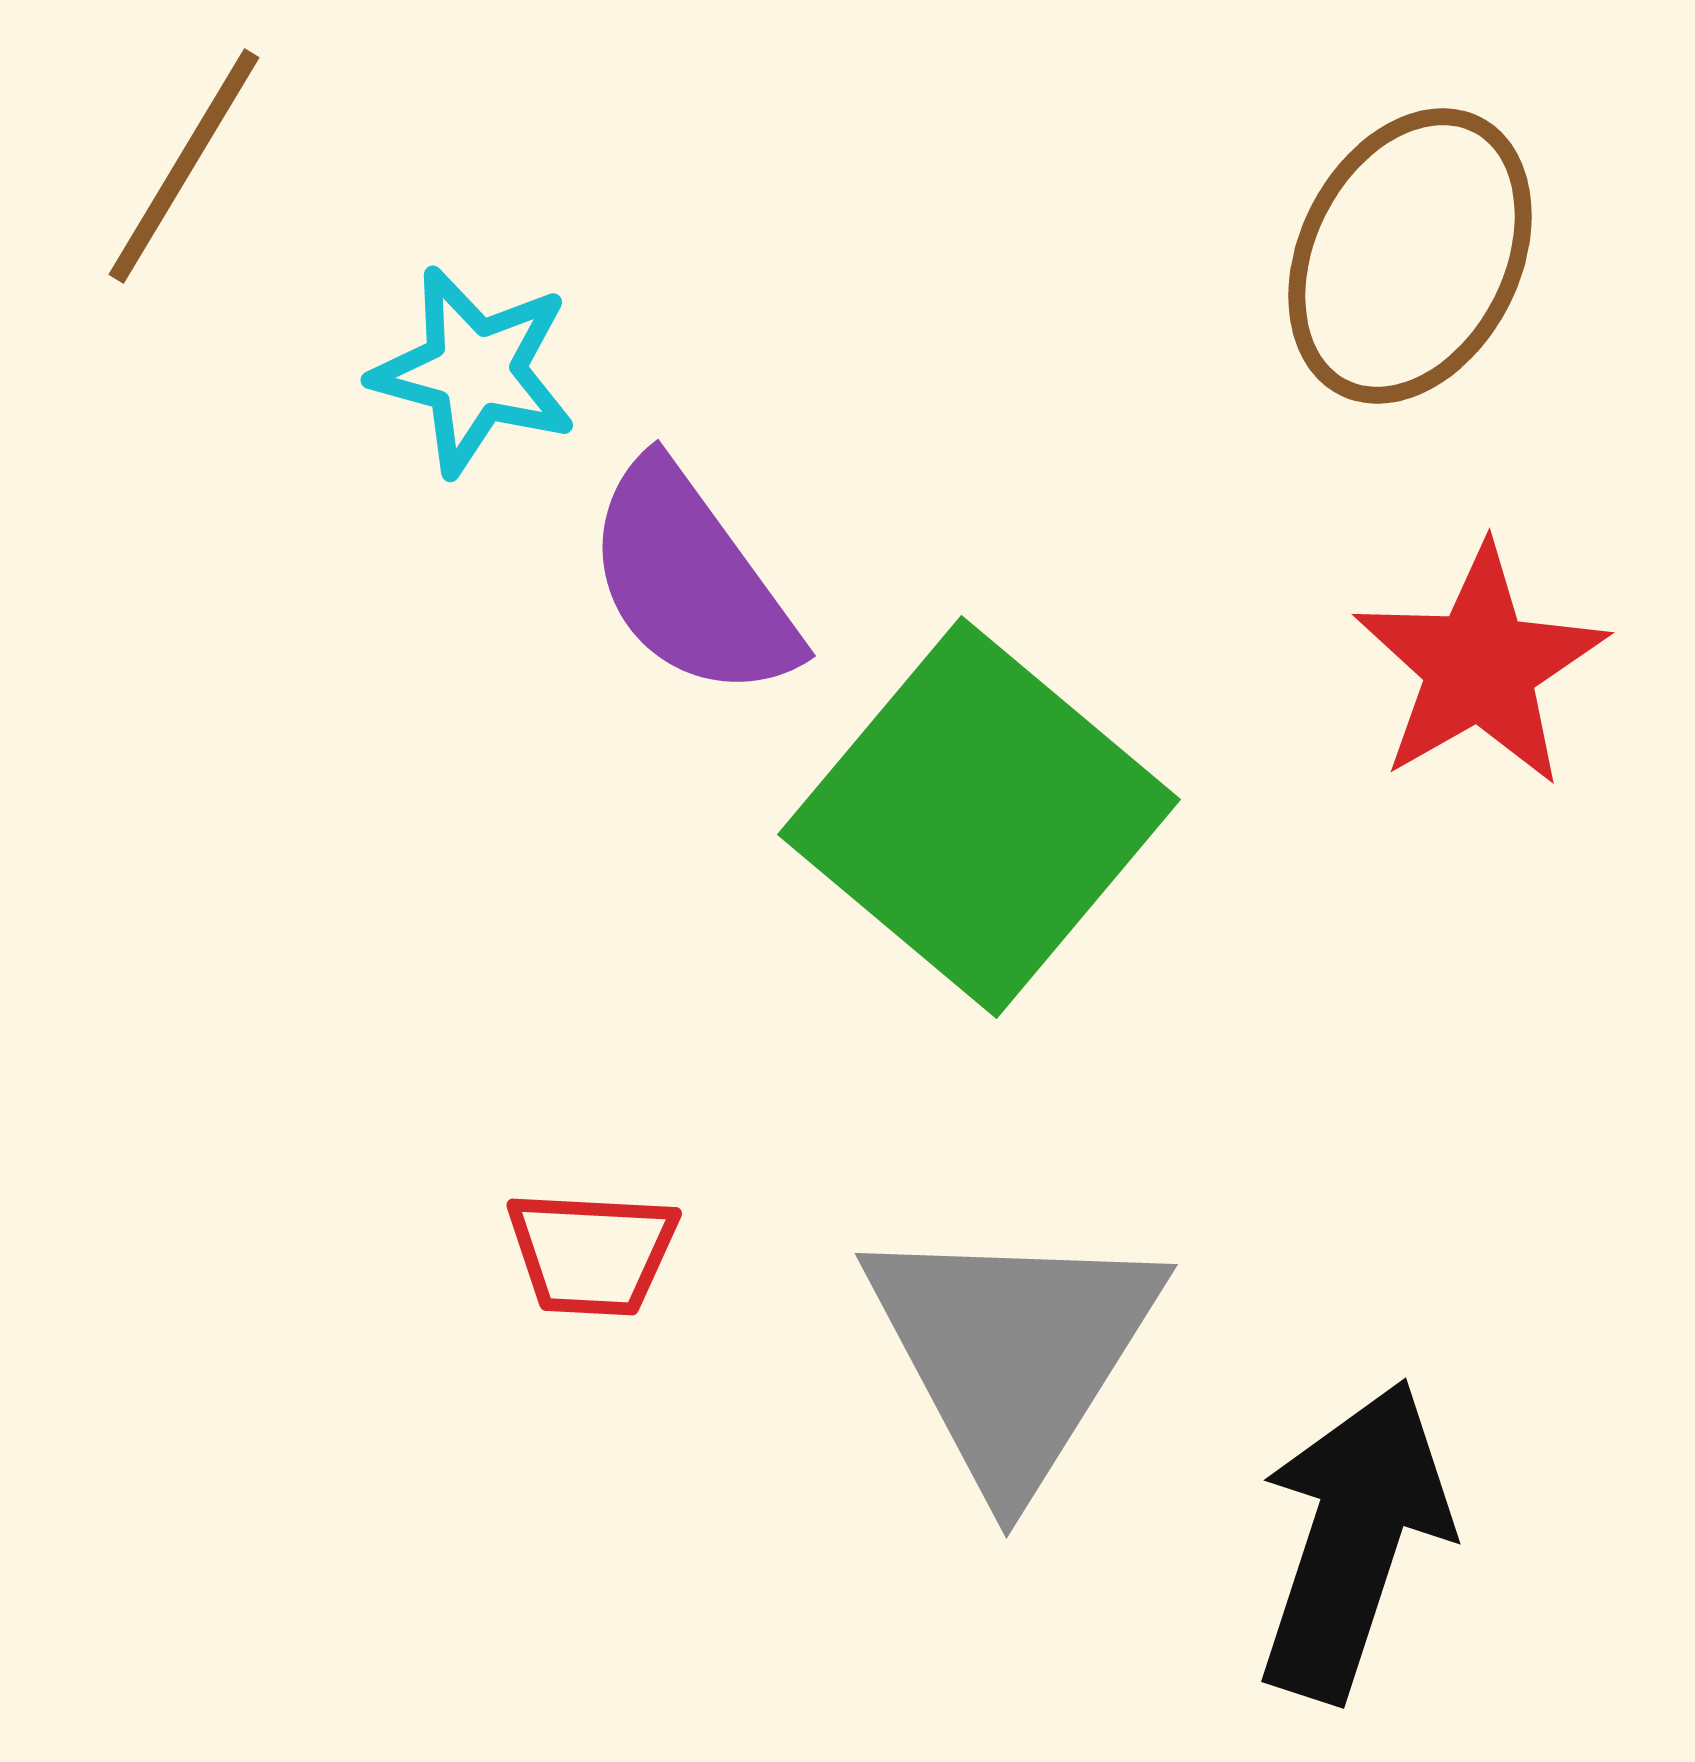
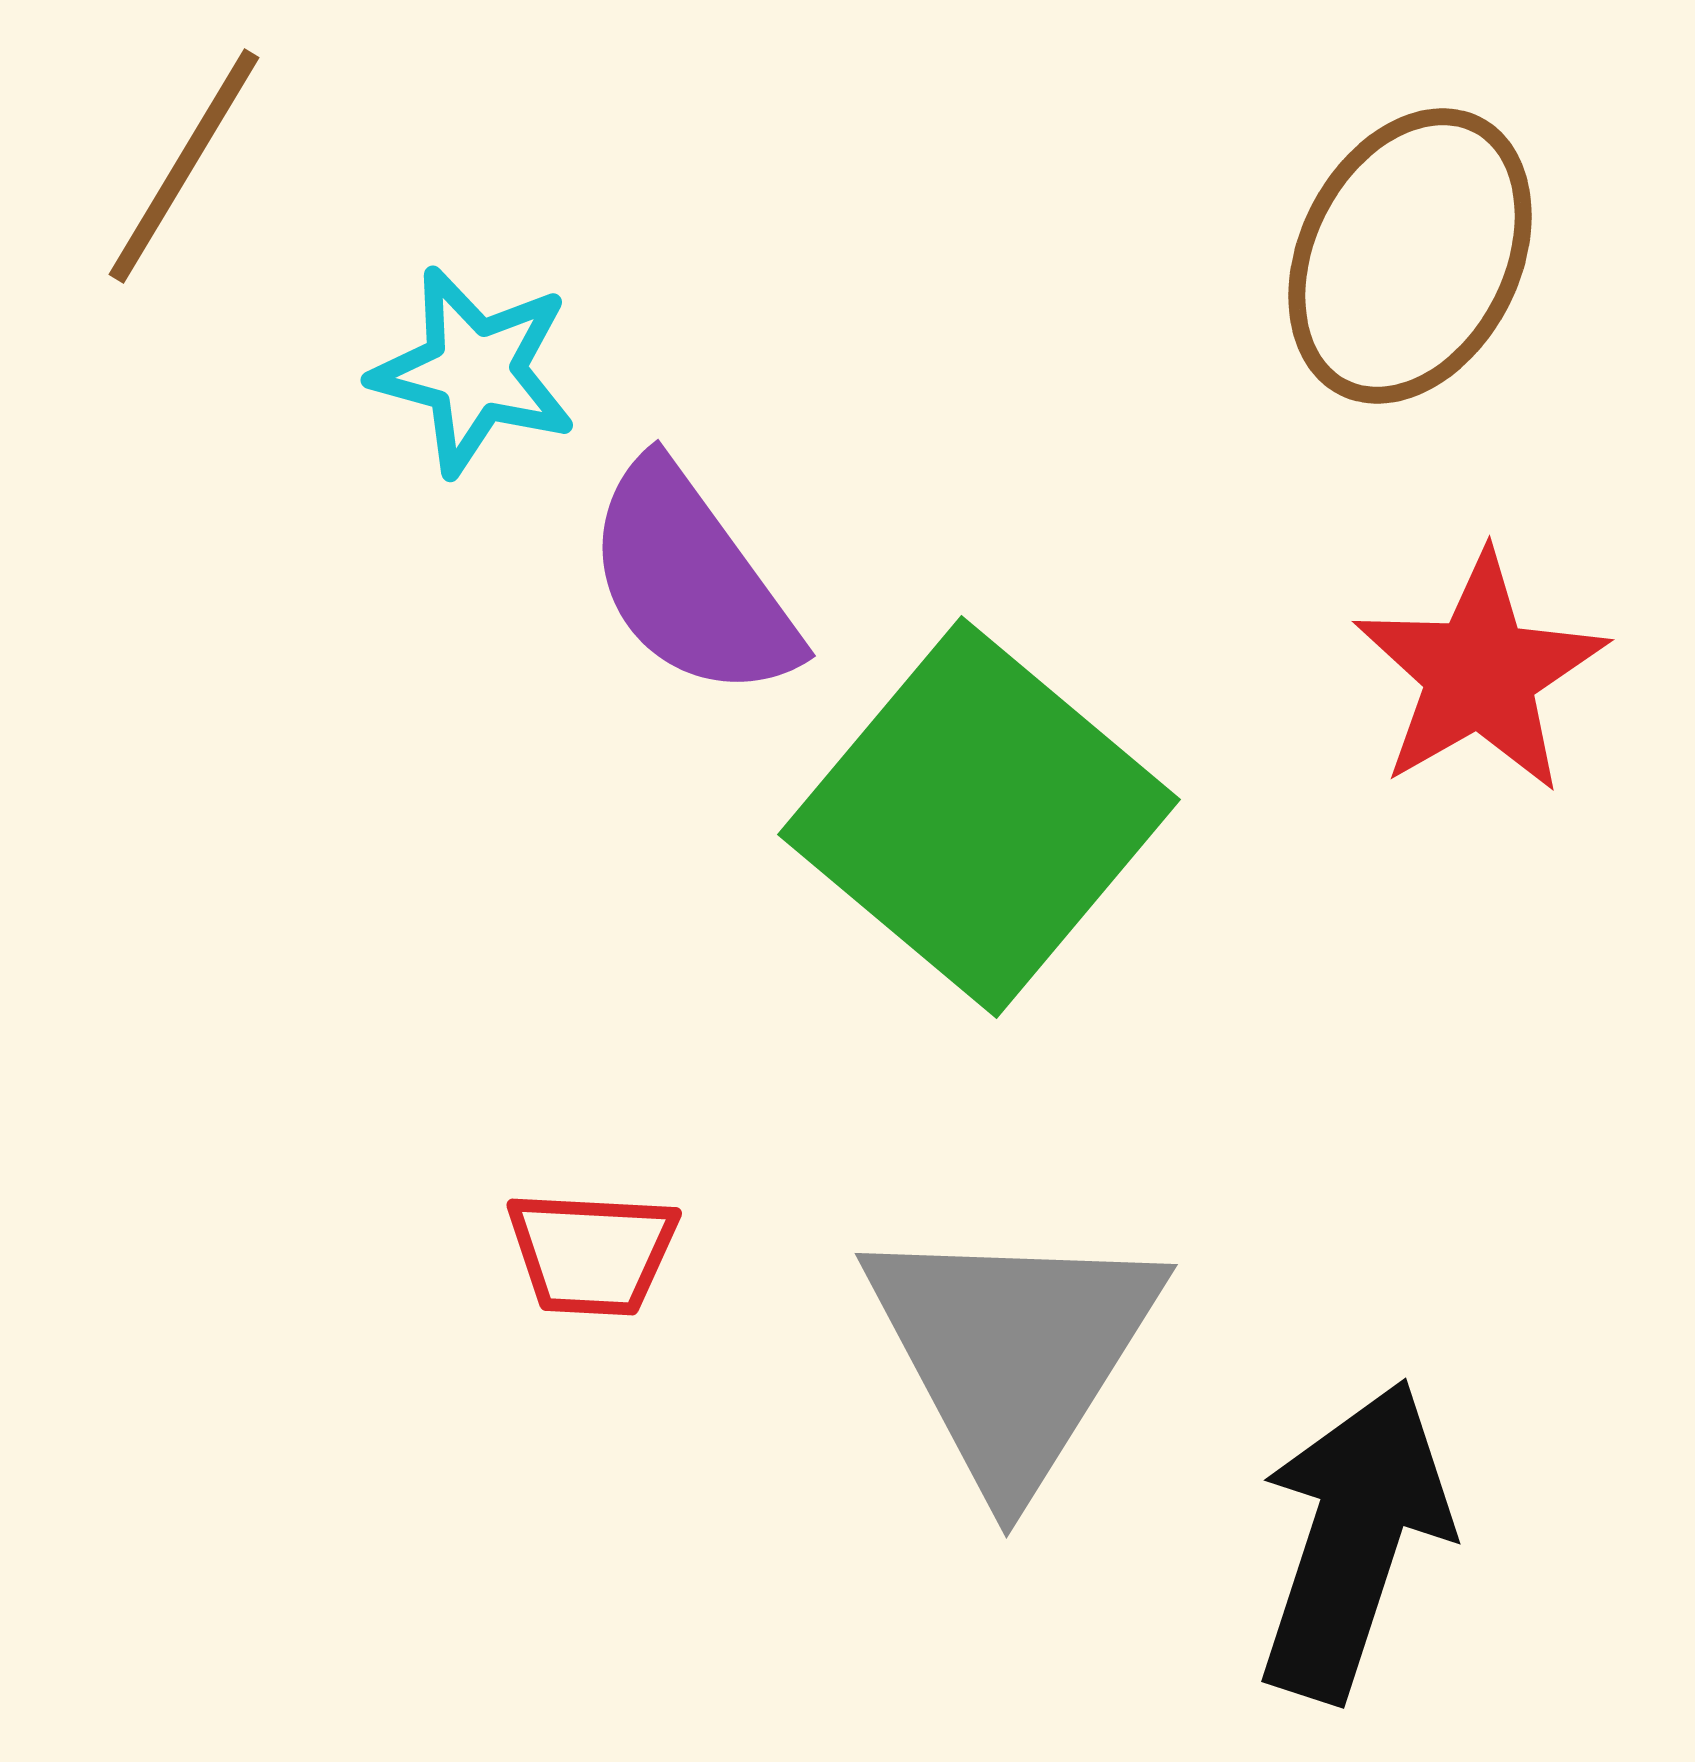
red star: moved 7 px down
